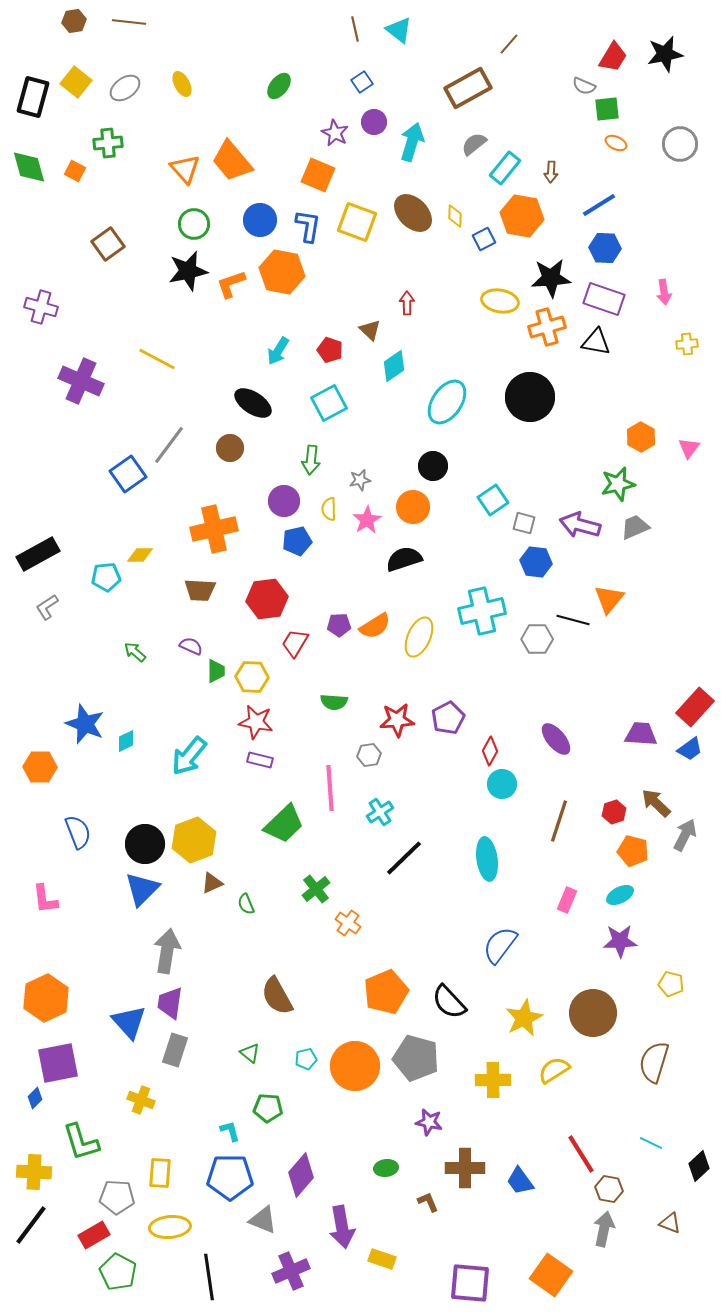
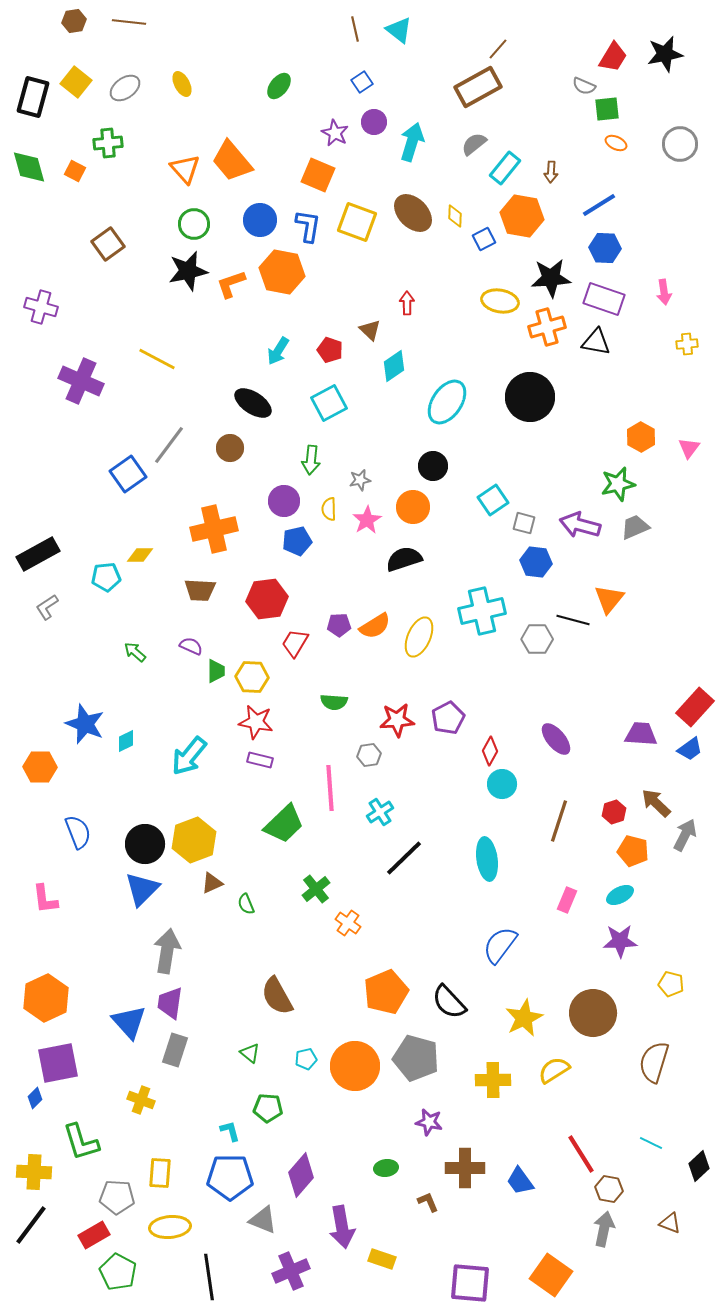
brown line at (509, 44): moved 11 px left, 5 px down
brown rectangle at (468, 88): moved 10 px right, 1 px up
